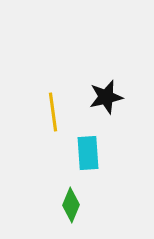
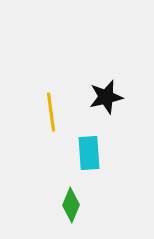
yellow line: moved 2 px left
cyan rectangle: moved 1 px right
